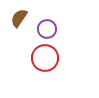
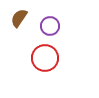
purple circle: moved 3 px right, 3 px up
